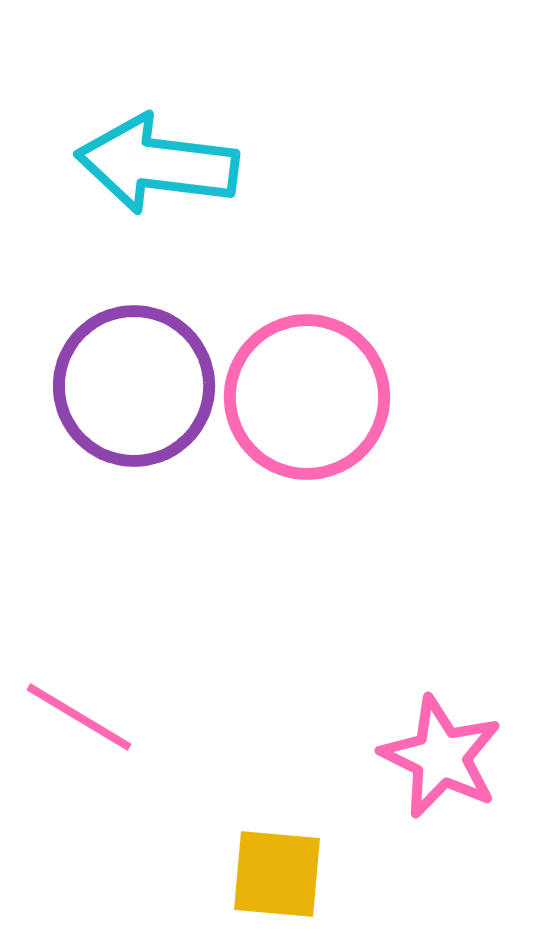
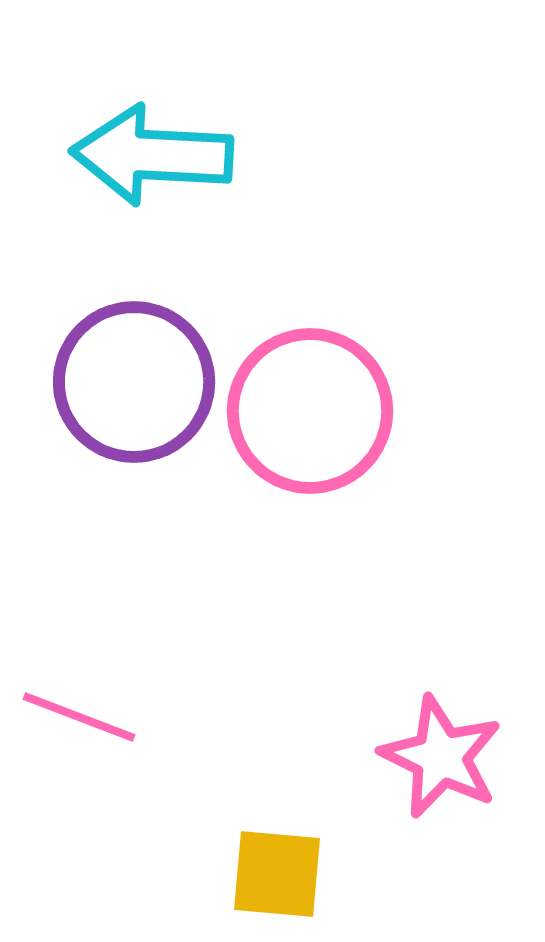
cyan arrow: moved 5 px left, 9 px up; rotated 4 degrees counterclockwise
purple circle: moved 4 px up
pink circle: moved 3 px right, 14 px down
pink line: rotated 10 degrees counterclockwise
